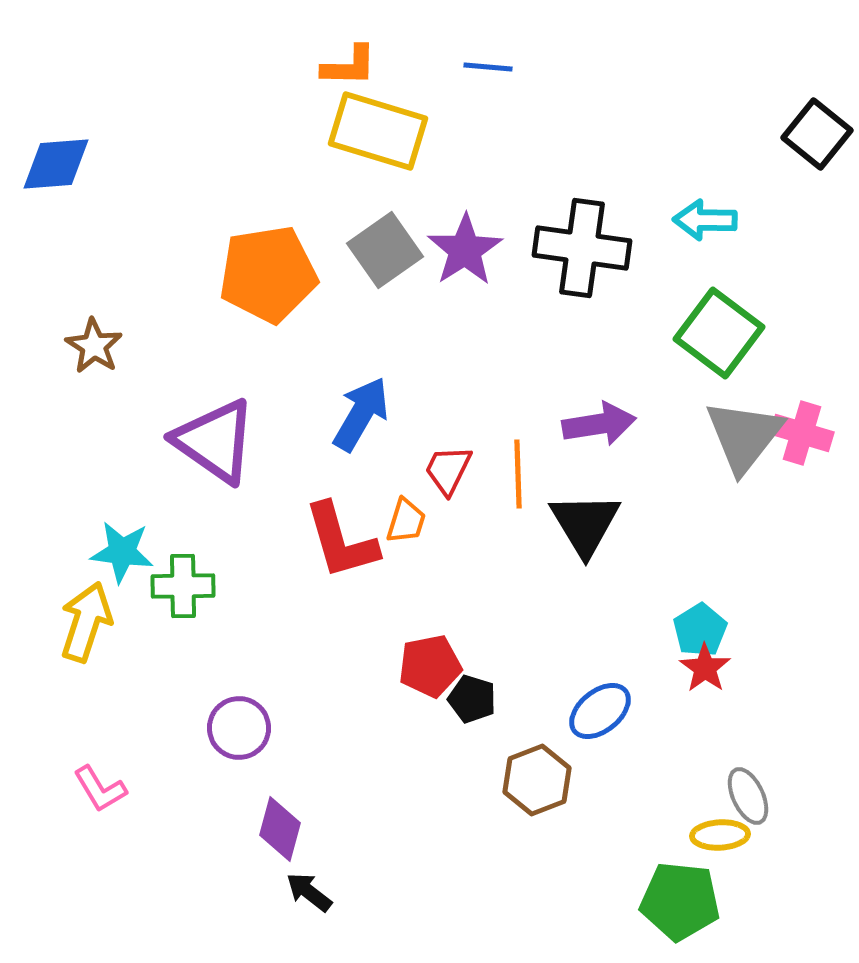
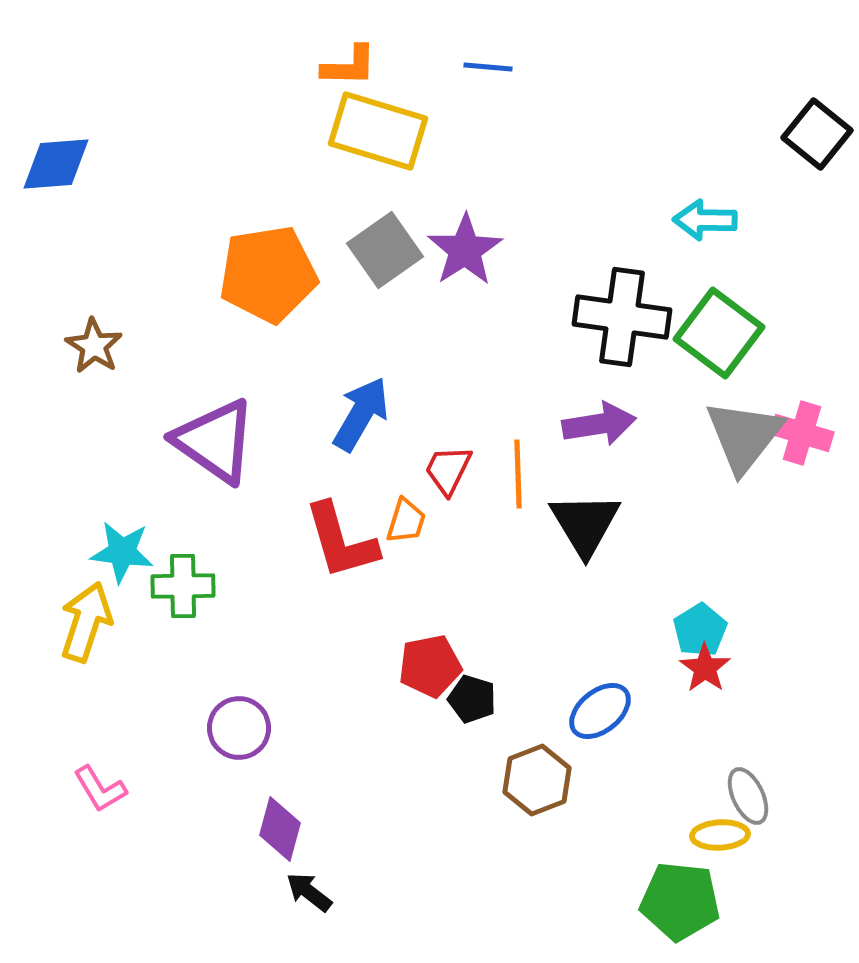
black cross: moved 40 px right, 69 px down
